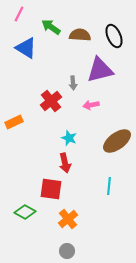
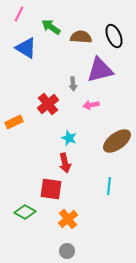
brown semicircle: moved 1 px right, 2 px down
gray arrow: moved 1 px down
red cross: moved 3 px left, 3 px down
